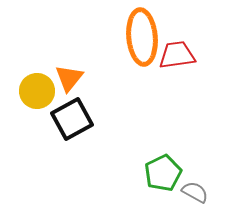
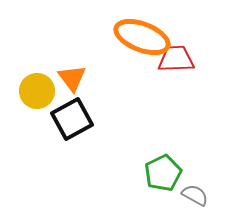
orange ellipse: rotated 64 degrees counterclockwise
red trapezoid: moved 1 px left, 4 px down; rotated 6 degrees clockwise
orange triangle: moved 3 px right; rotated 16 degrees counterclockwise
gray semicircle: moved 3 px down
